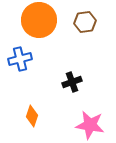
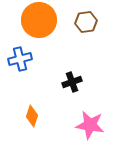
brown hexagon: moved 1 px right
